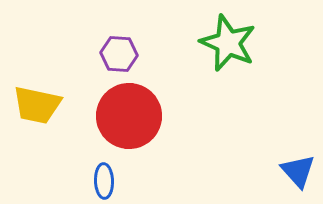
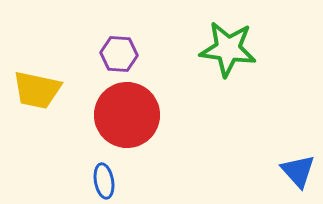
green star: moved 6 px down; rotated 16 degrees counterclockwise
yellow trapezoid: moved 15 px up
red circle: moved 2 px left, 1 px up
blue ellipse: rotated 8 degrees counterclockwise
